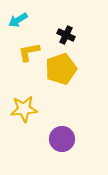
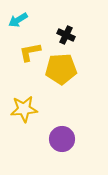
yellow L-shape: moved 1 px right
yellow pentagon: rotated 16 degrees clockwise
